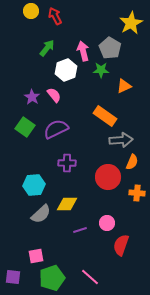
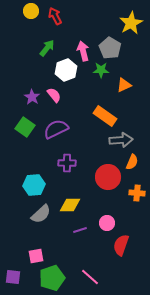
orange triangle: moved 1 px up
yellow diamond: moved 3 px right, 1 px down
